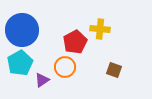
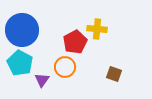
yellow cross: moved 3 px left
cyan pentagon: rotated 15 degrees counterclockwise
brown square: moved 4 px down
purple triangle: rotated 21 degrees counterclockwise
